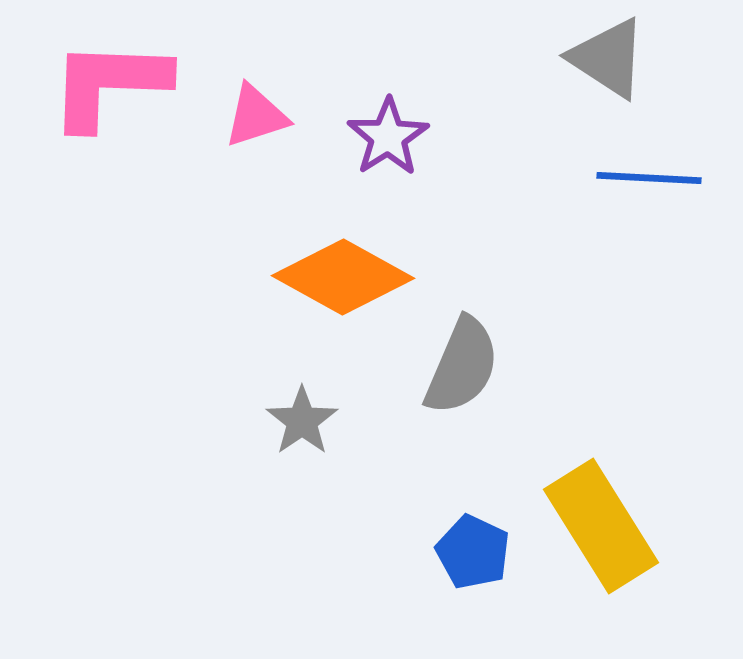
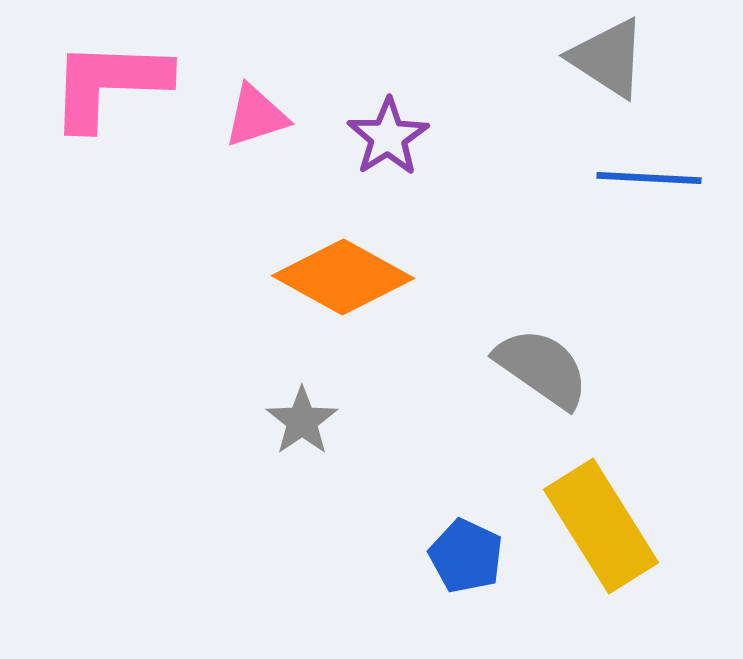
gray semicircle: moved 80 px right, 2 px down; rotated 78 degrees counterclockwise
blue pentagon: moved 7 px left, 4 px down
